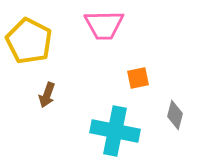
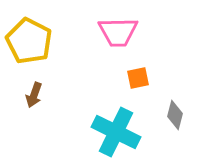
pink trapezoid: moved 14 px right, 7 px down
brown arrow: moved 13 px left
cyan cross: moved 1 px right, 1 px down; rotated 15 degrees clockwise
